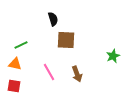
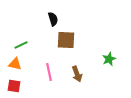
green star: moved 4 px left, 3 px down
pink line: rotated 18 degrees clockwise
